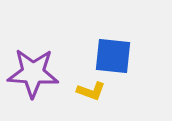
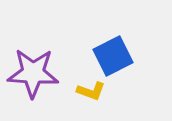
blue square: rotated 33 degrees counterclockwise
